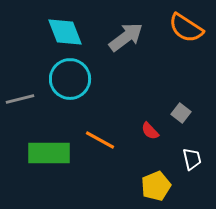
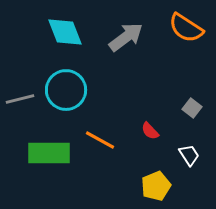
cyan circle: moved 4 px left, 11 px down
gray square: moved 11 px right, 5 px up
white trapezoid: moved 3 px left, 4 px up; rotated 20 degrees counterclockwise
